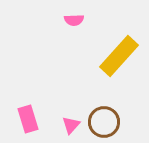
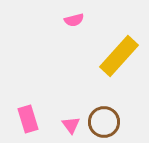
pink semicircle: rotated 12 degrees counterclockwise
pink triangle: rotated 18 degrees counterclockwise
